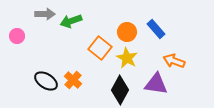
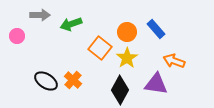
gray arrow: moved 5 px left, 1 px down
green arrow: moved 3 px down
yellow star: rotated 10 degrees clockwise
